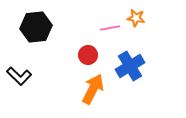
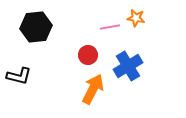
pink line: moved 1 px up
blue cross: moved 2 px left
black L-shape: rotated 30 degrees counterclockwise
